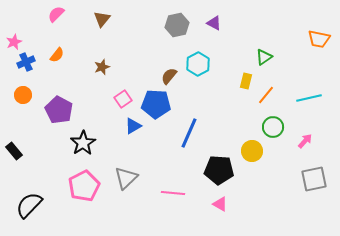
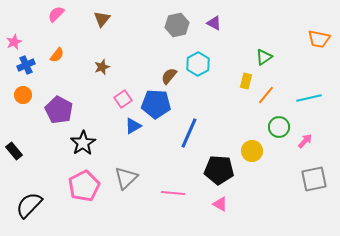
blue cross: moved 3 px down
green circle: moved 6 px right
